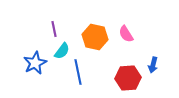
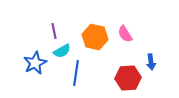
purple line: moved 2 px down
pink semicircle: moved 1 px left
cyan semicircle: rotated 24 degrees clockwise
blue arrow: moved 2 px left, 3 px up; rotated 21 degrees counterclockwise
blue line: moved 2 px left, 1 px down; rotated 20 degrees clockwise
